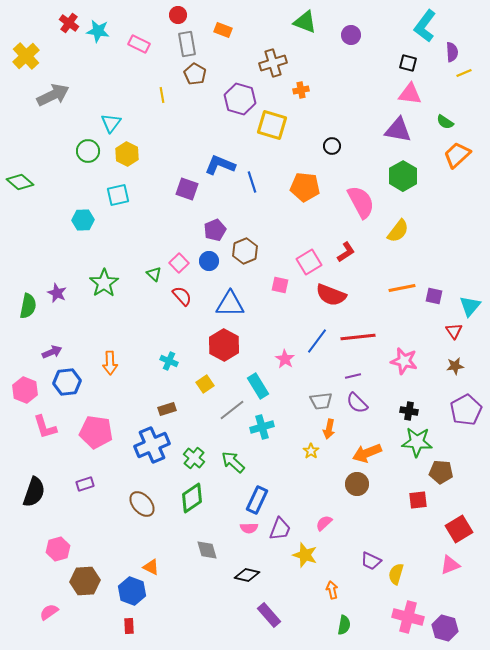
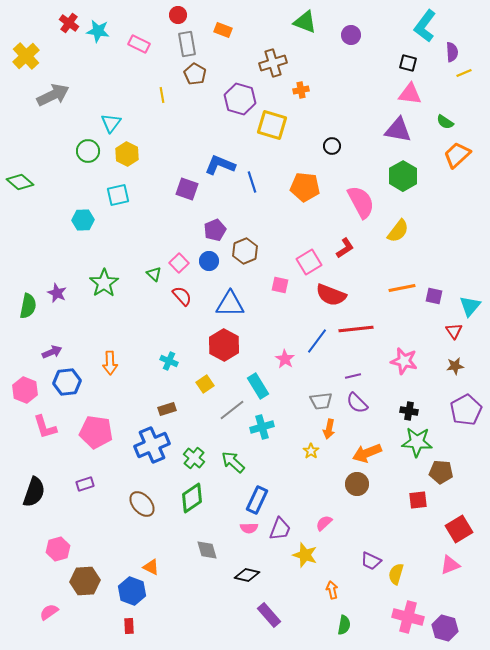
red L-shape at (346, 252): moved 1 px left, 4 px up
red line at (358, 337): moved 2 px left, 8 px up
